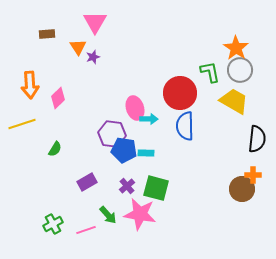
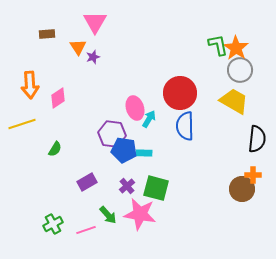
green L-shape: moved 8 px right, 27 px up
pink diamond: rotated 10 degrees clockwise
cyan arrow: rotated 60 degrees counterclockwise
cyan rectangle: moved 2 px left
